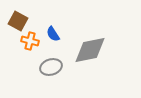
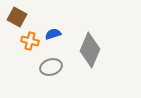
brown square: moved 1 px left, 4 px up
blue semicircle: rotated 105 degrees clockwise
gray diamond: rotated 56 degrees counterclockwise
